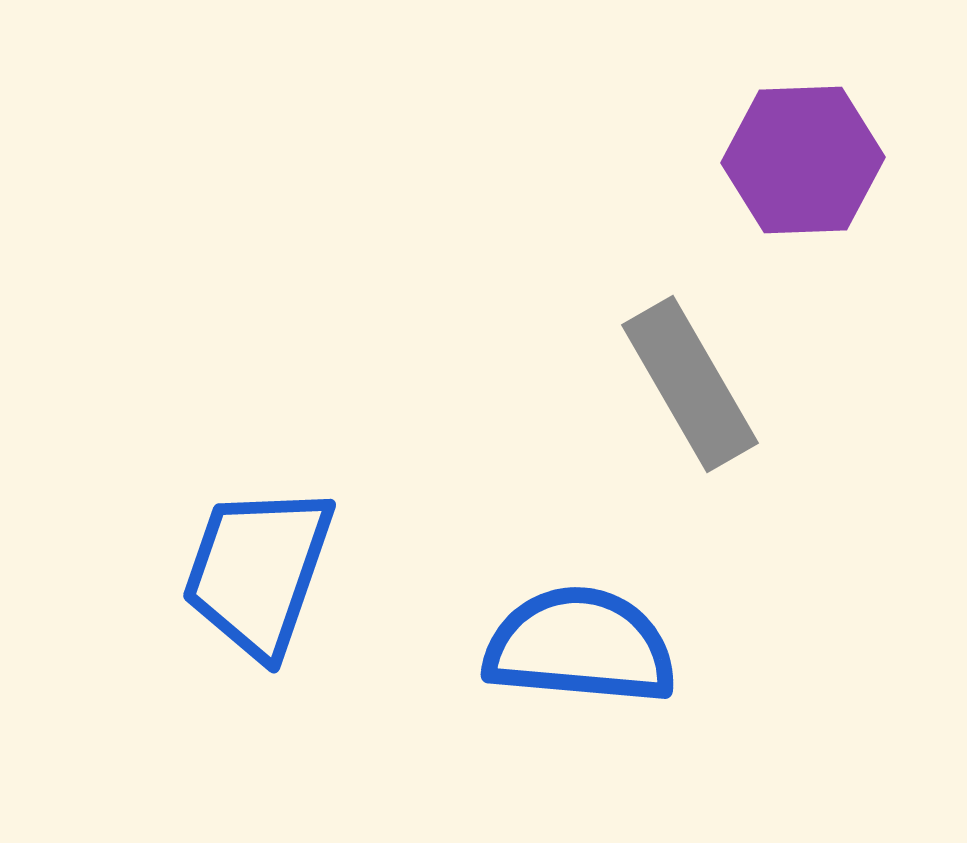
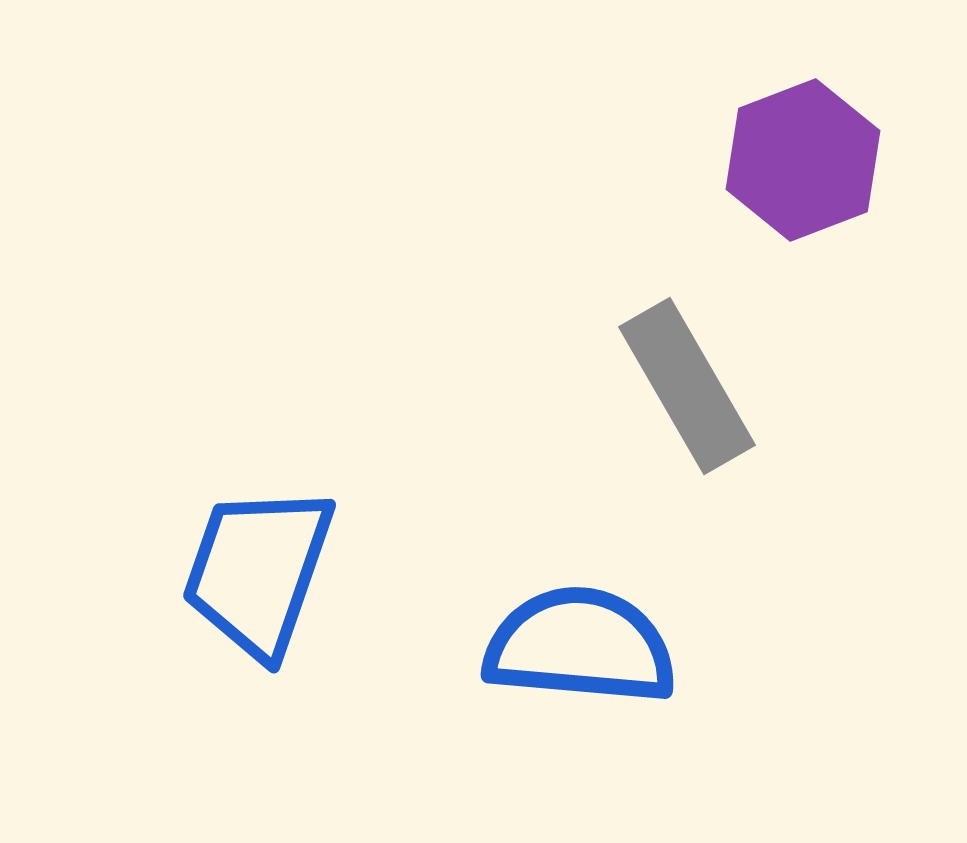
purple hexagon: rotated 19 degrees counterclockwise
gray rectangle: moved 3 px left, 2 px down
